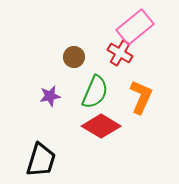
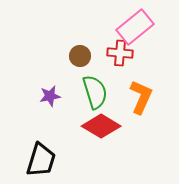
red cross: rotated 25 degrees counterclockwise
brown circle: moved 6 px right, 1 px up
green semicircle: rotated 40 degrees counterclockwise
